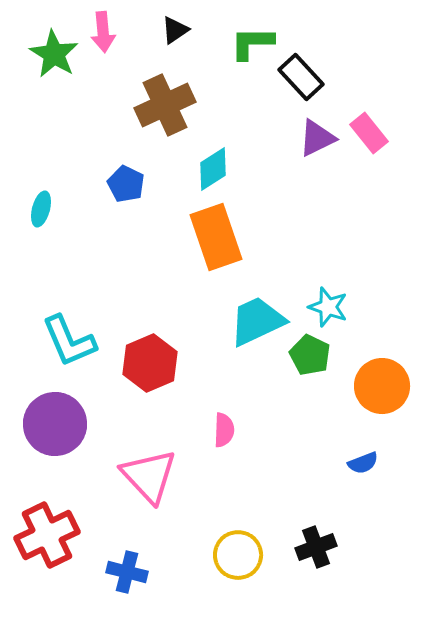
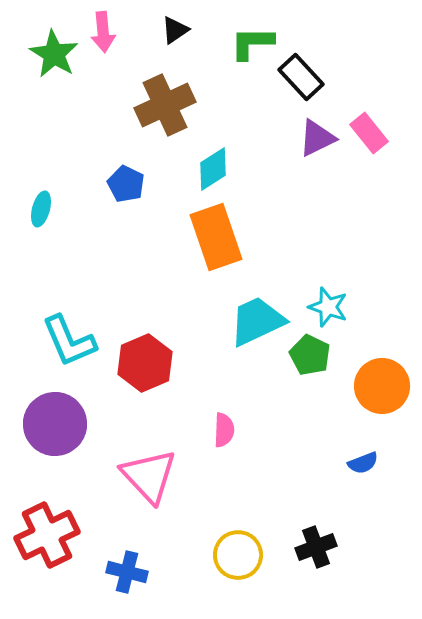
red hexagon: moved 5 px left
